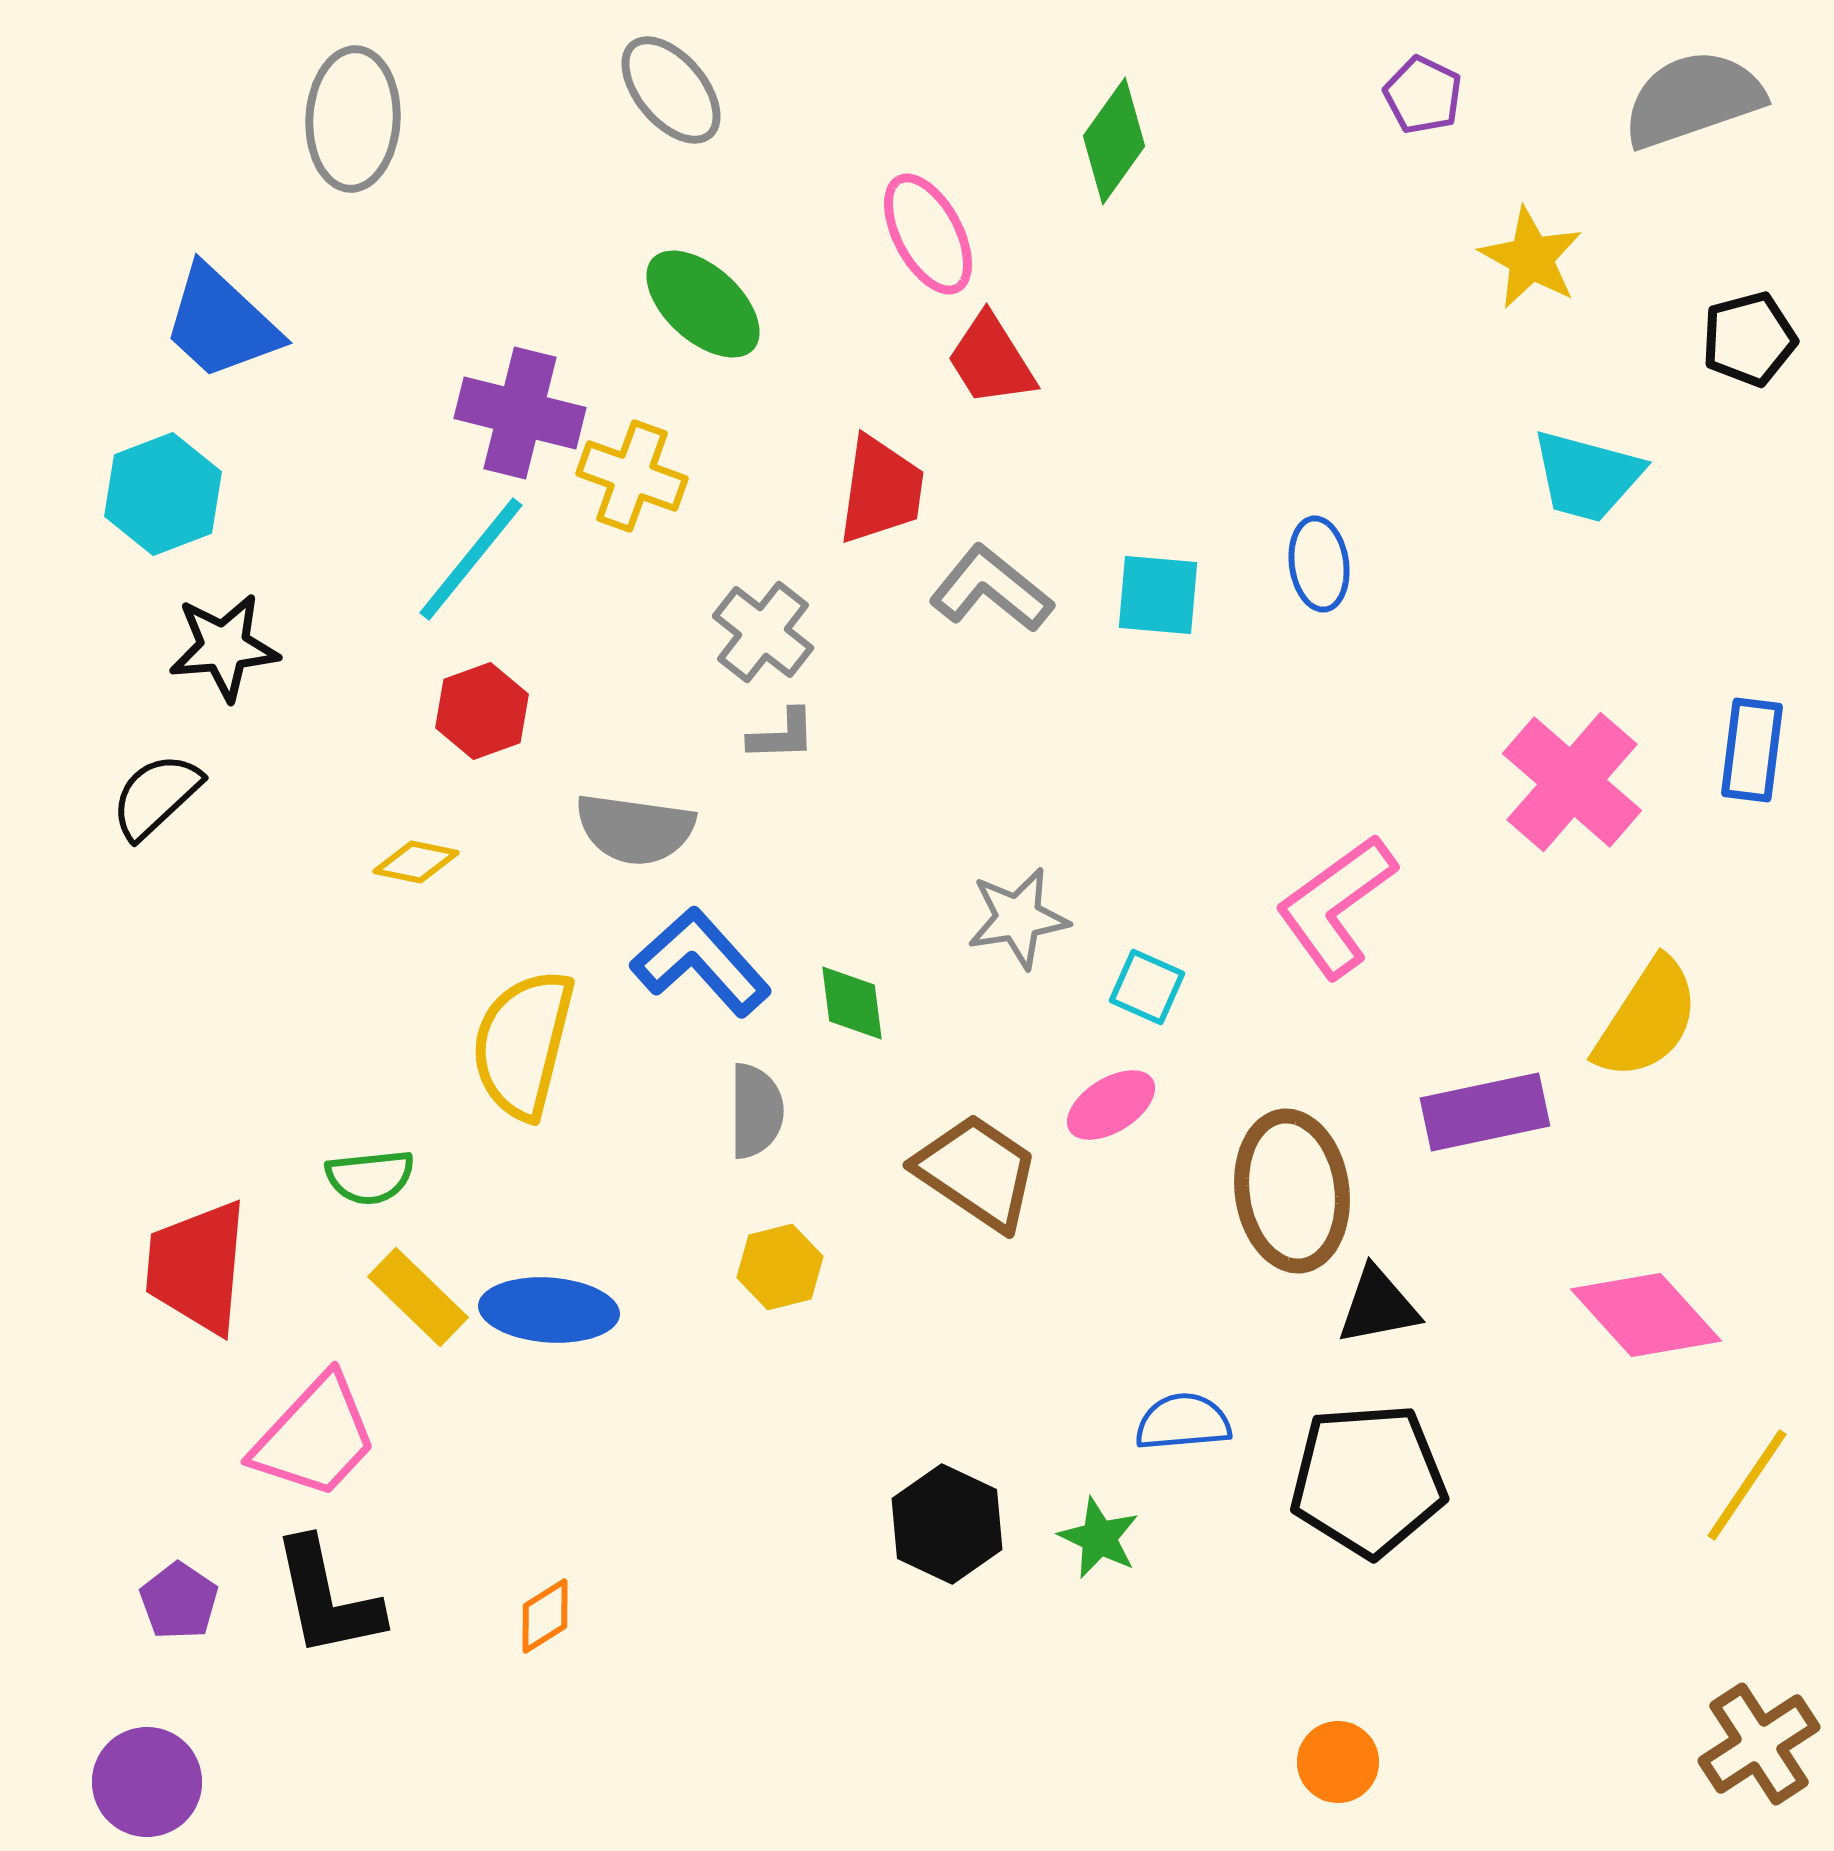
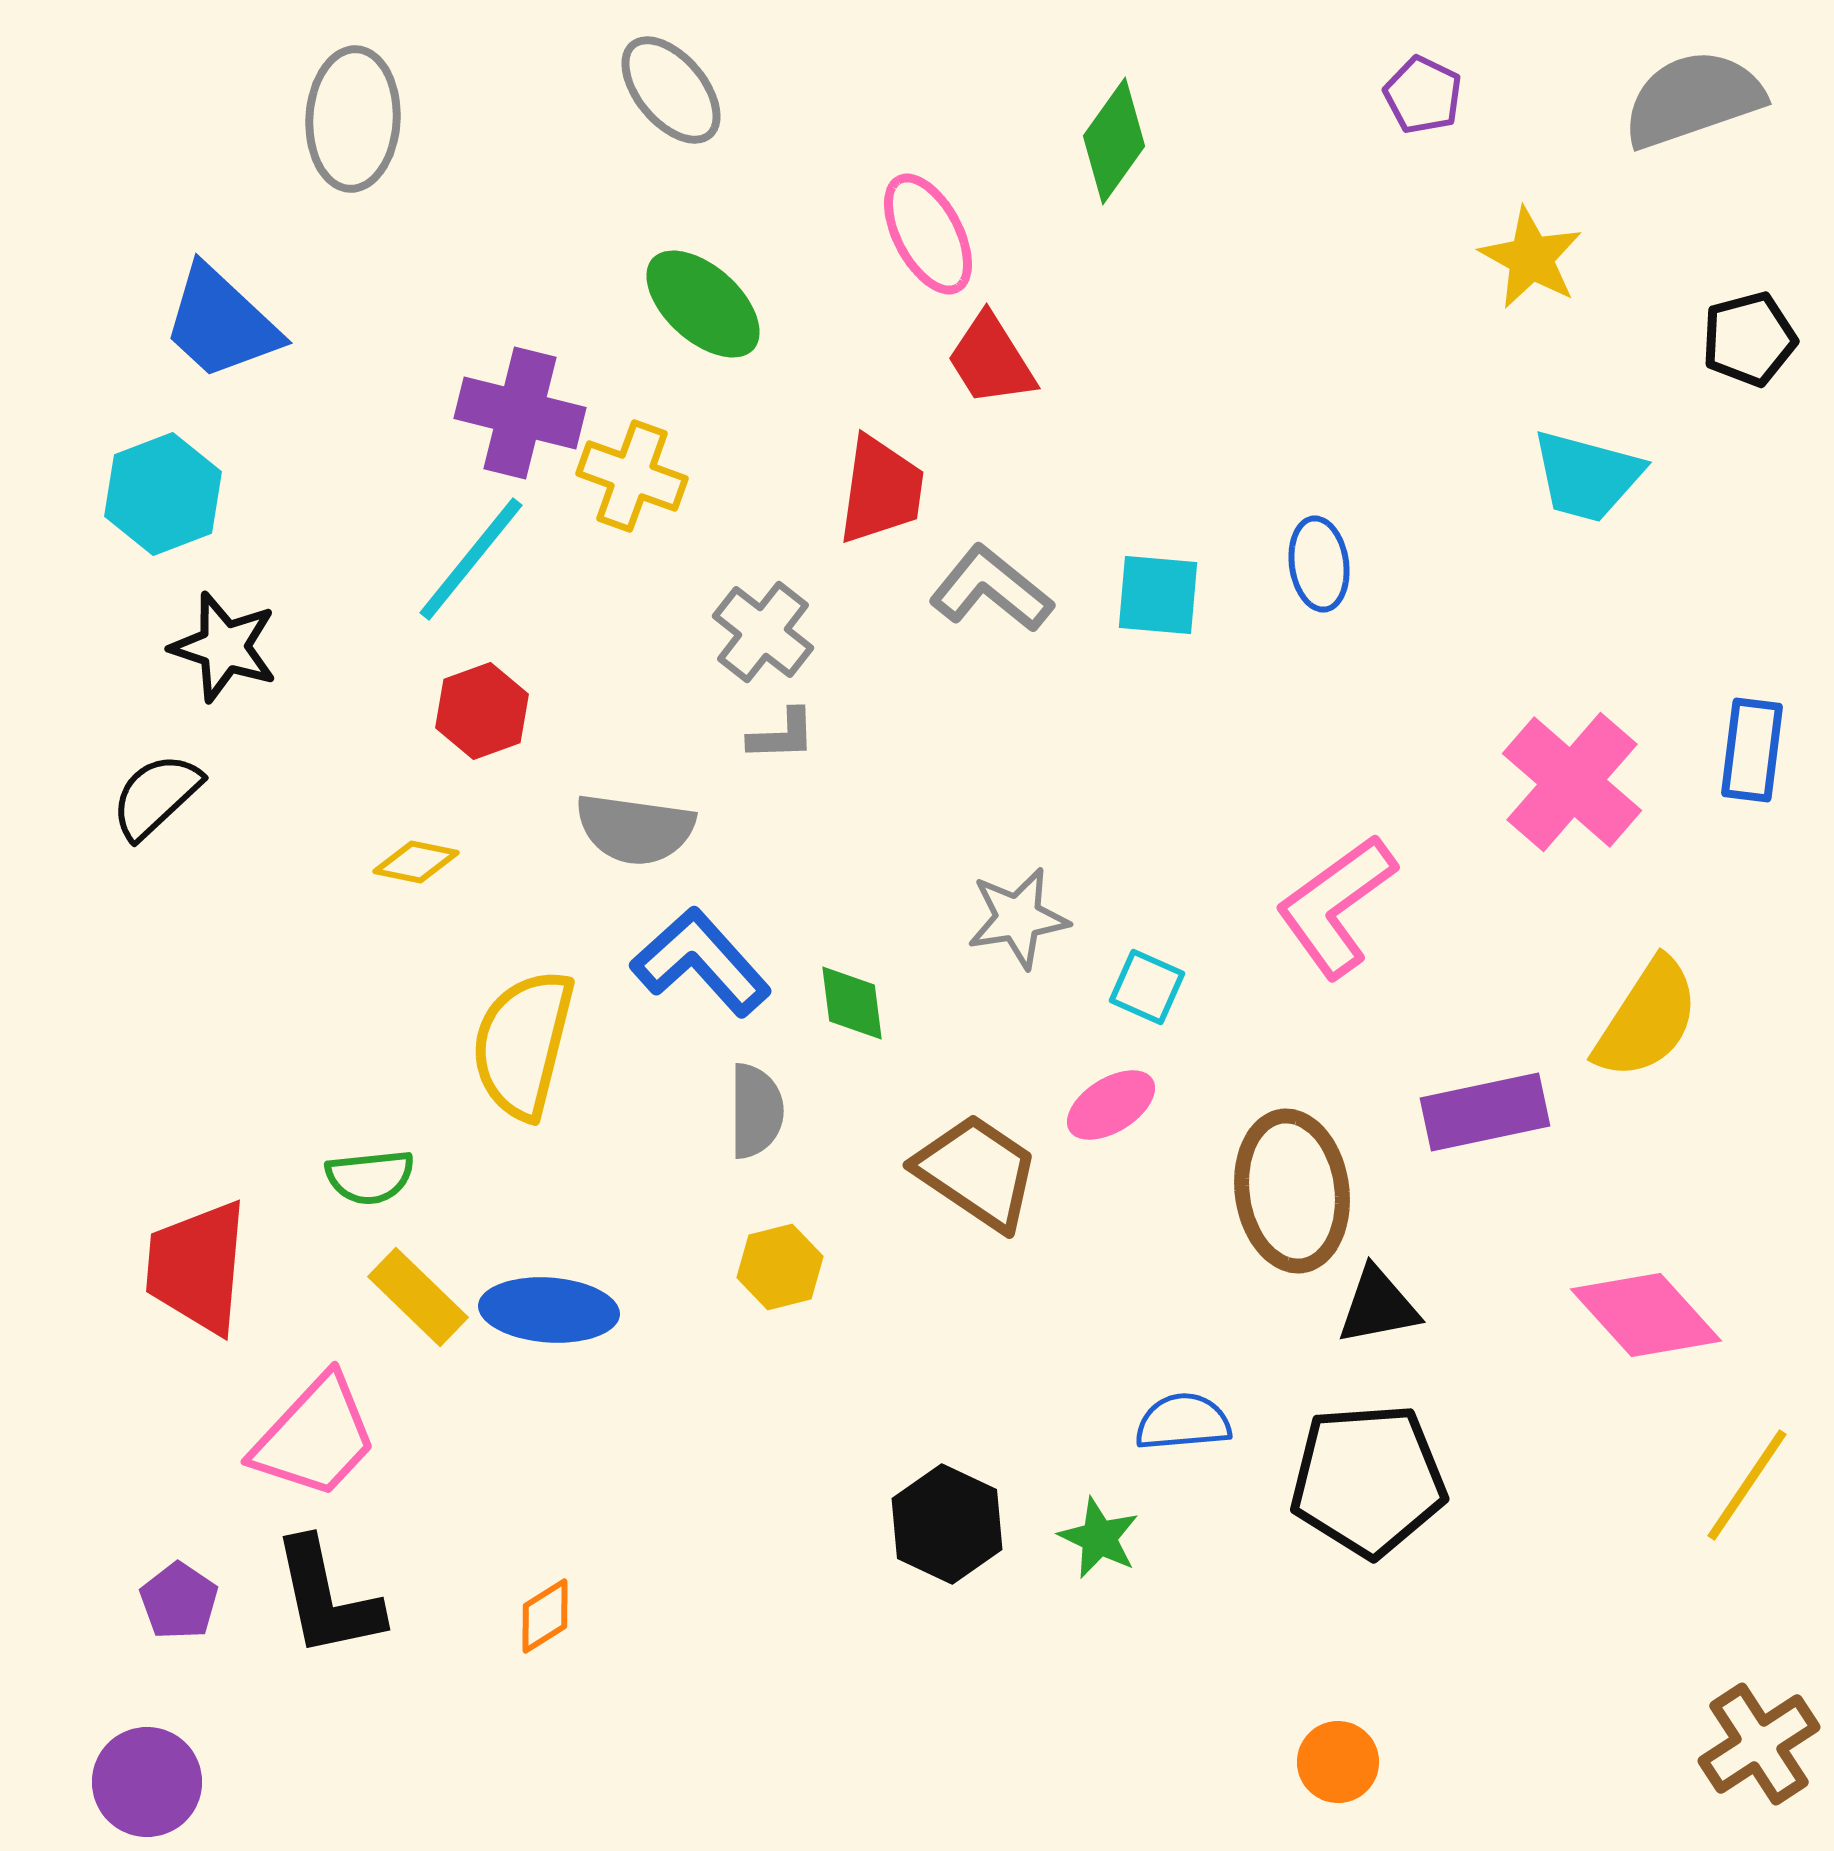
black star at (224, 647): rotated 23 degrees clockwise
